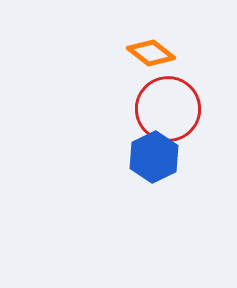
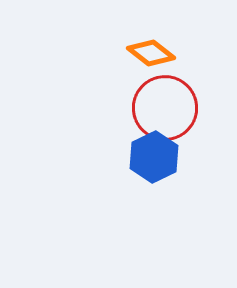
red circle: moved 3 px left, 1 px up
